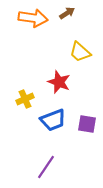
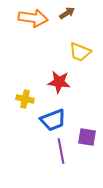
yellow trapezoid: rotated 20 degrees counterclockwise
red star: rotated 15 degrees counterclockwise
yellow cross: rotated 36 degrees clockwise
purple square: moved 13 px down
purple line: moved 15 px right, 16 px up; rotated 45 degrees counterclockwise
